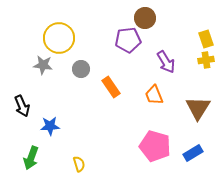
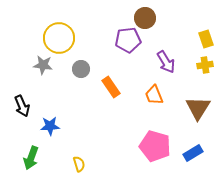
yellow cross: moved 1 px left, 5 px down
